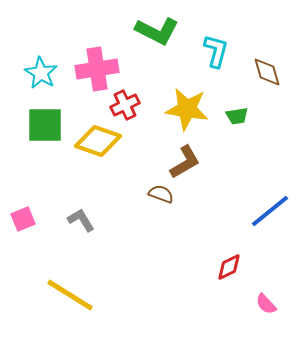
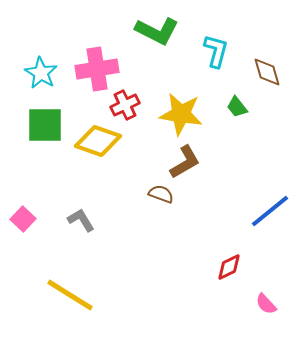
yellow star: moved 6 px left, 5 px down
green trapezoid: moved 9 px up; rotated 60 degrees clockwise
pink square: rotated 25 degrees counterclockwise
